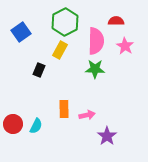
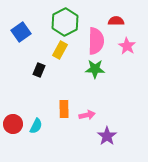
pink star: moved 2 px right
